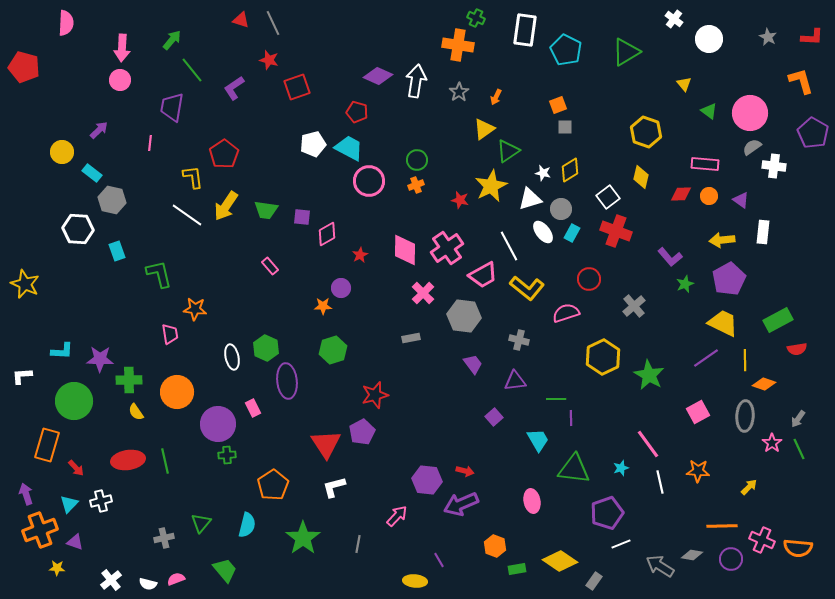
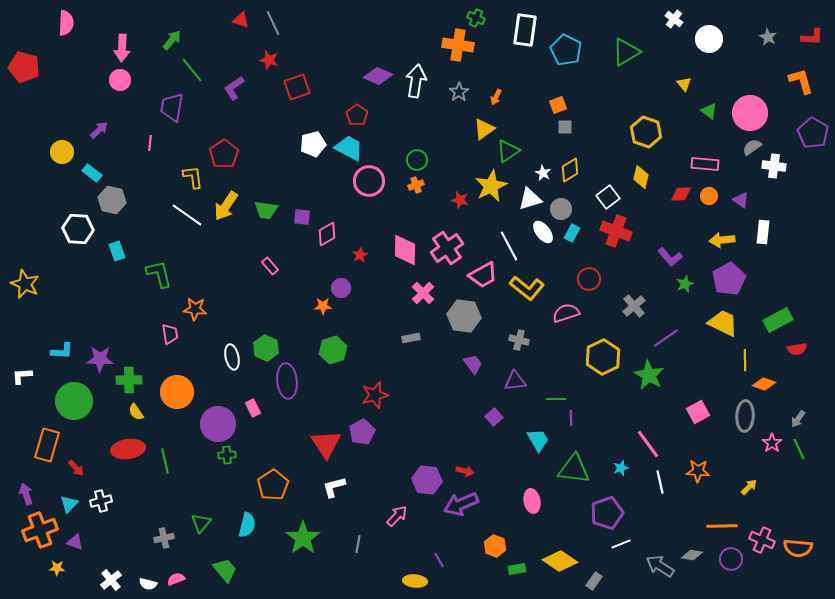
red pentagon at (357, 112): moved 3 px down; rotated 20 degrees clockwise
white star at (543, 173): rotated 14 degrees clockwise
purple line at (706, 358): moved 40 px left, 20 px up
red ellipse at (128, 460): moved 11 px up
